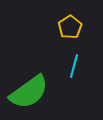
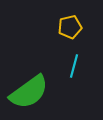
yellow pentagon: rotated 20 degrees clockwise
